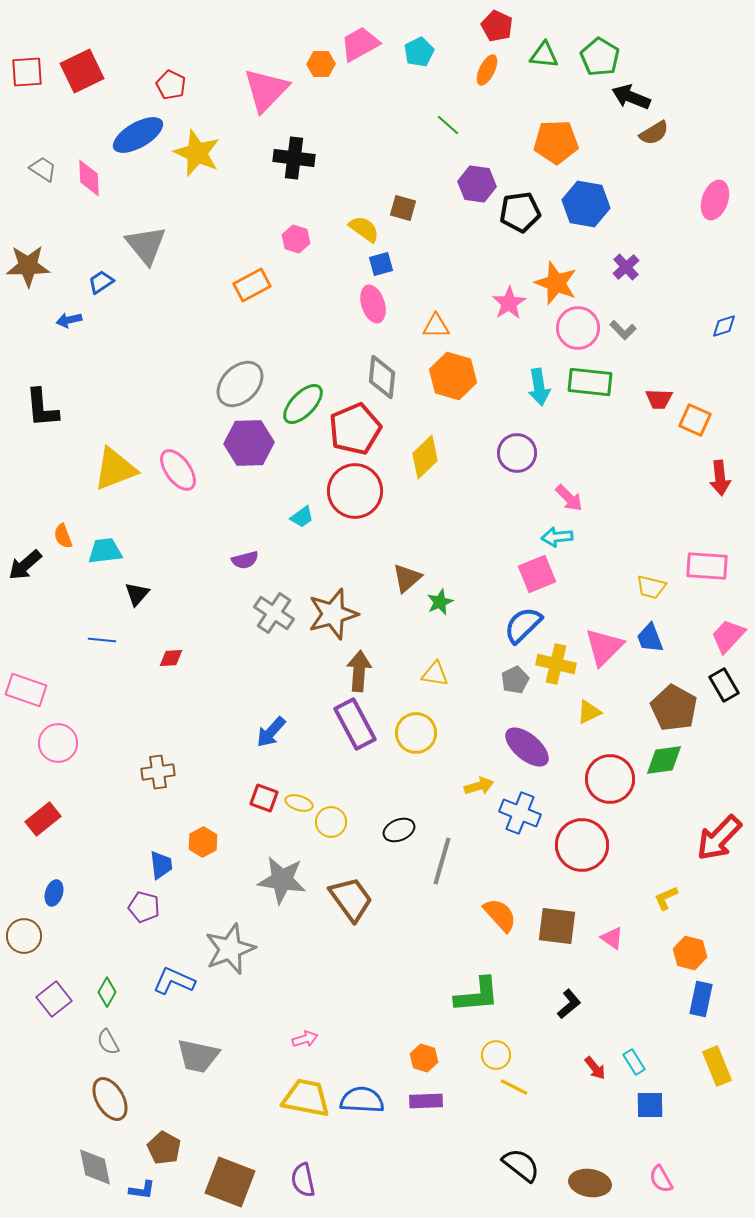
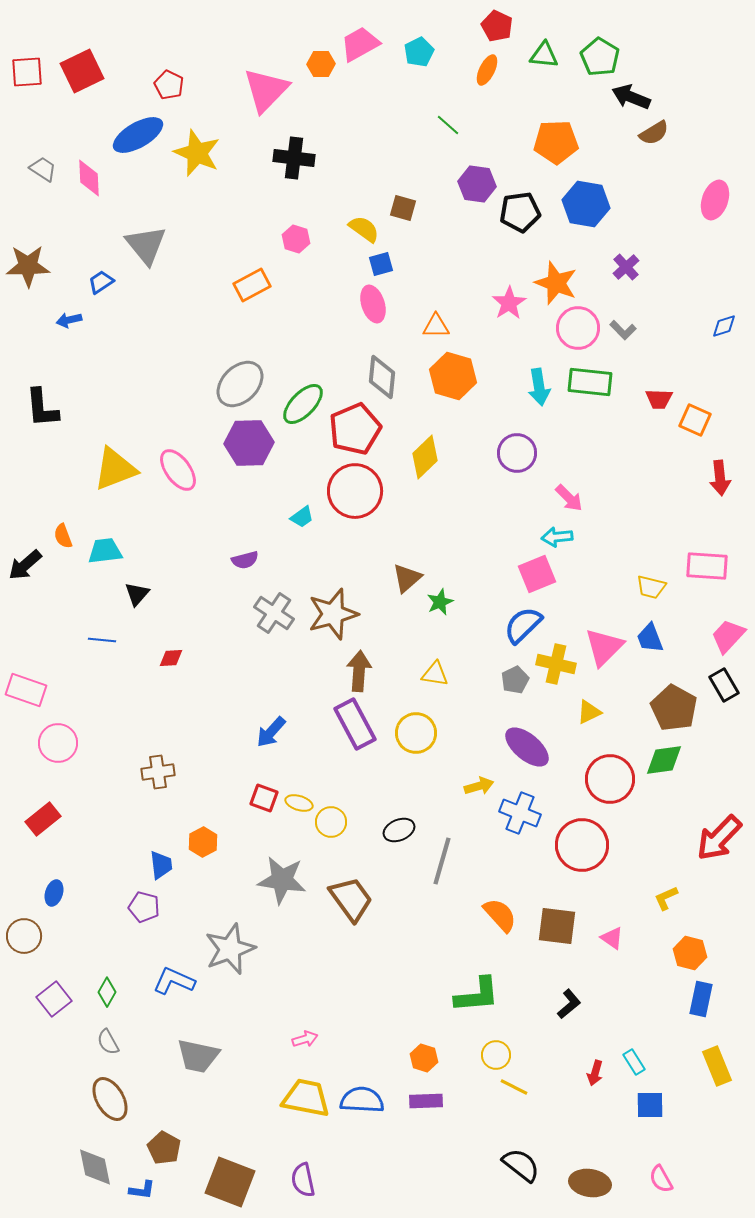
red pentagon at (171, 85): moved 2 px left
red arrow at (595, 1068): moved 5 px down; rotated 55 degrees clockwise
